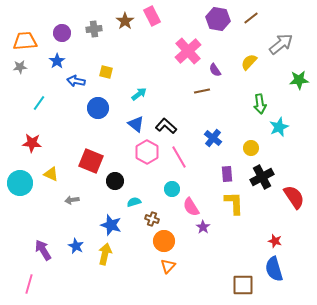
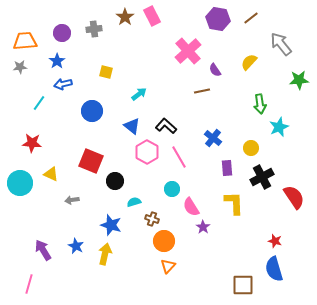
brown star at (125, 21): moved 4 px up
gray arrow at (281, 44): rotated 90 degrees counterclockwise
blue arrow at (76, 81): moved 13 px left, 3 px down; rotated 24 degrees counterclockwise
blue circle at (98, 108): moved 6 px left, 3 px down
blue triangle at (136, 124): moved 4 px left, 2 px down
purple rectangle at (227, 174): moved 6 px up
